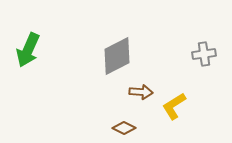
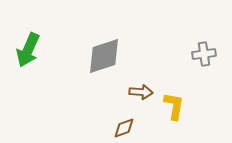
gray diamond: moved 13 px left; rotated 9 degrees clockwise
yellow L-shape: rotated 132 degrees clockwise
brown diamond: rotated 45 degrees counterclockwise
